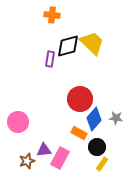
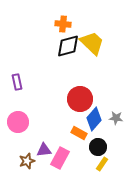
orange cross: moved 11 px right, 9 px down
purple rectangle: moved 33 px left, 23 px down; rotated 21 degrees counterclockwise
black circle: moved 1 px right
